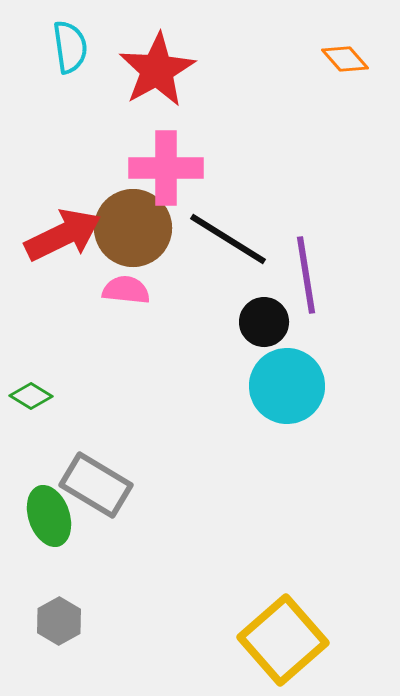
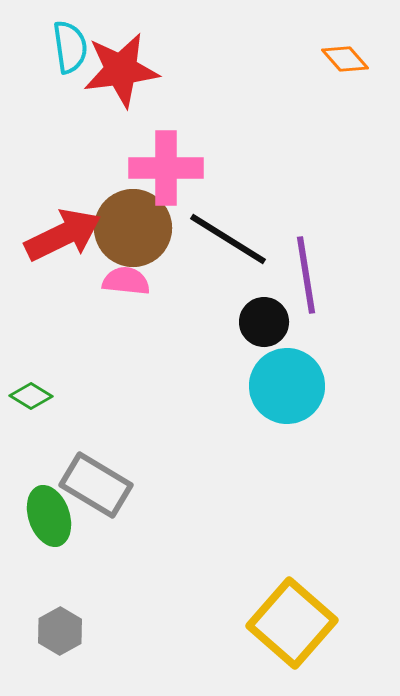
red star: moved 36 px left; rotated 22 degrees clockwise
pink semicircle: moved 9 px up
gray hexagon: moved 1 px right, 10 px down
yellow square: moved 9 px right, 17 px up; rotated 8 degrees counterclockwise
